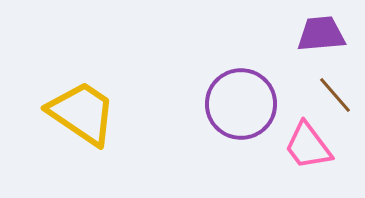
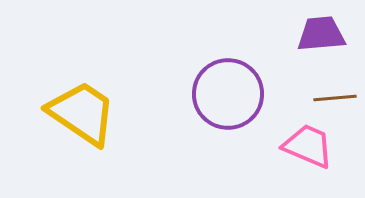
brown line: moved 3 px down; rotated 54 degrees counterclockwise
purple circle: moved 13 px left, 10 px up
pink trapezoid: rotated 150 degrees clockwise
